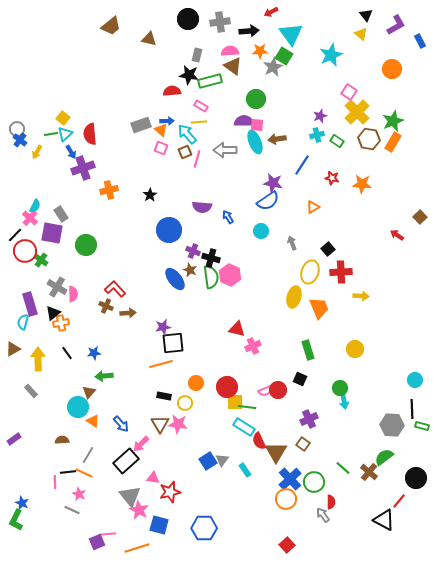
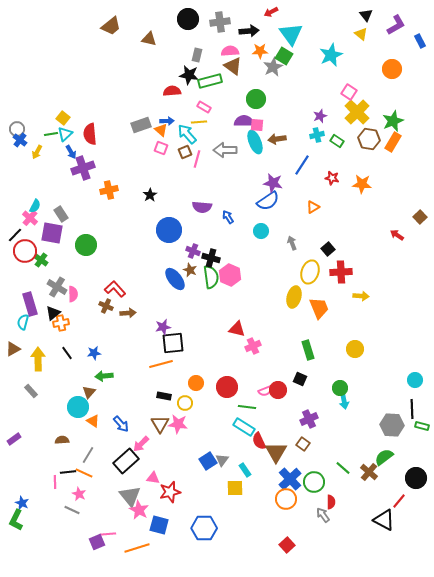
pink rectangle at (201, 106): moved 3 px right, 1 px down
yellow square at (235, 402): moved 86 px down
